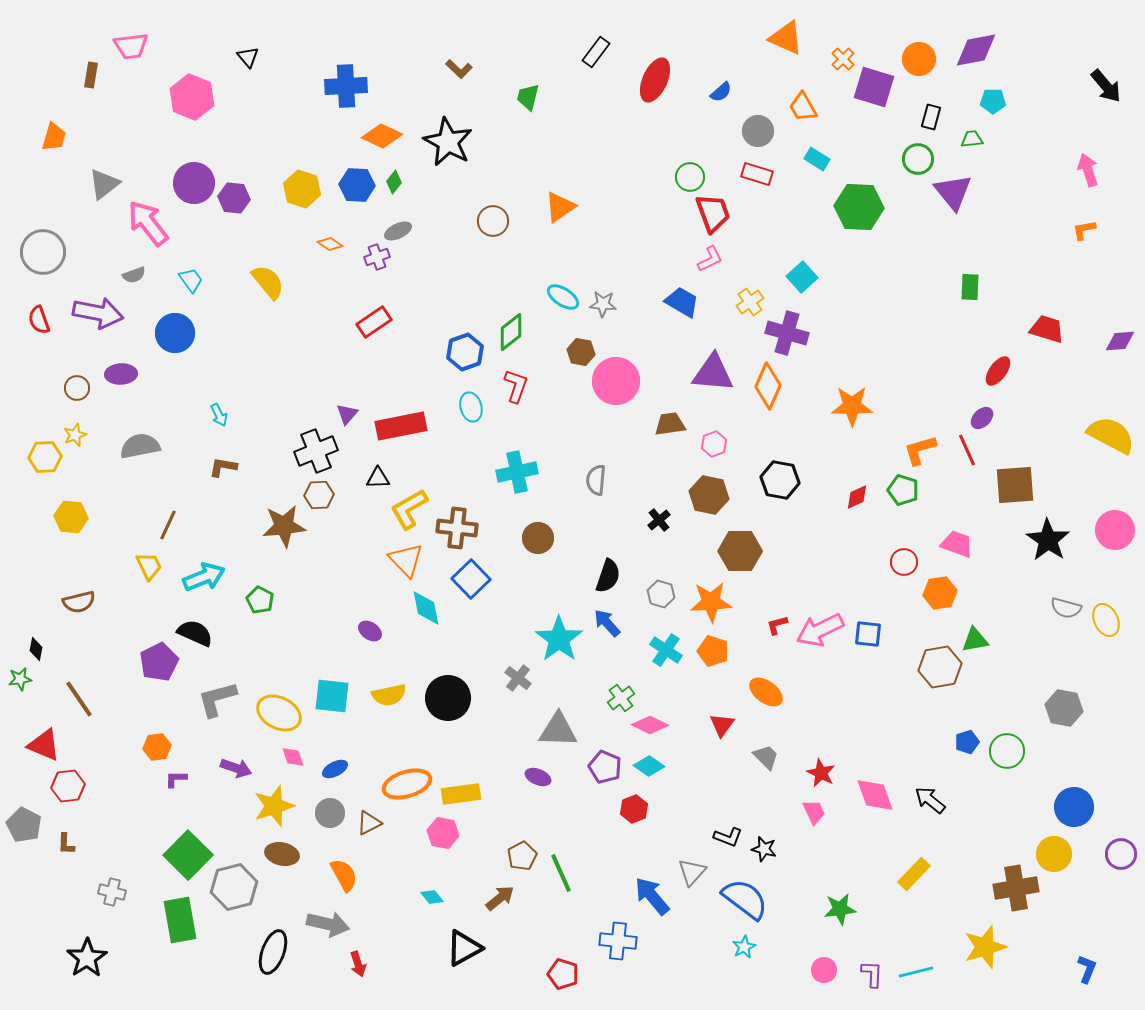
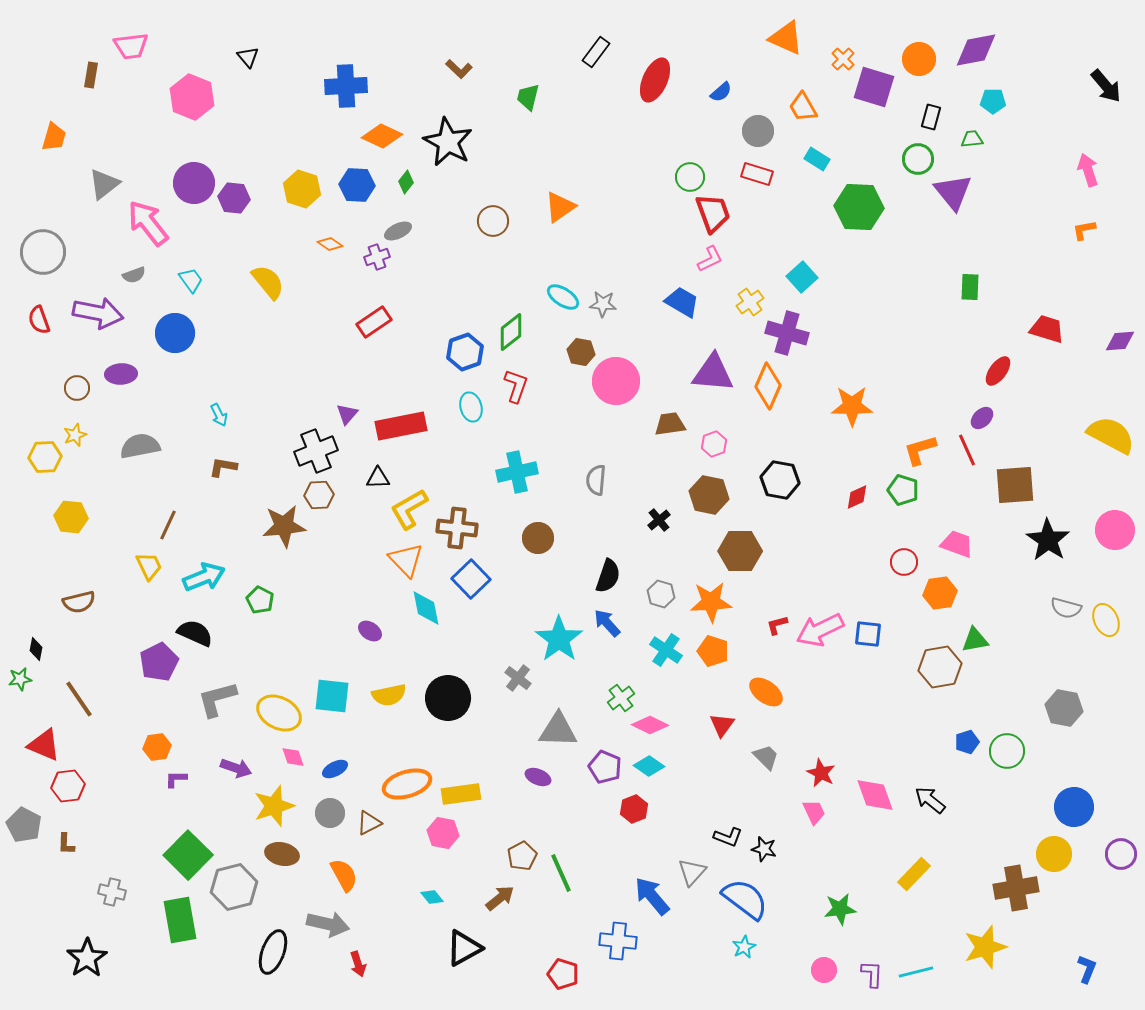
green diamond at (394, 182): moved 12 px right
